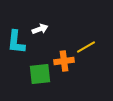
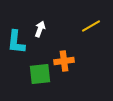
white arrow: rotated 49 degrees counterclockwise
yellow line: moved 5 px right, 21 px up
